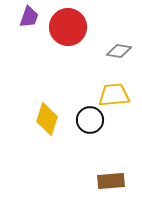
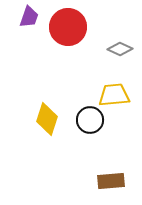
gray diamond: moved 1 px right, 2 px up; rotated 15 degrees clockwise
